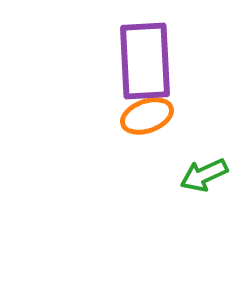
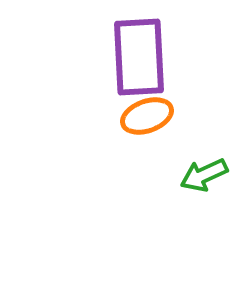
purple rectangle: moved 6 px left, 4 px up
